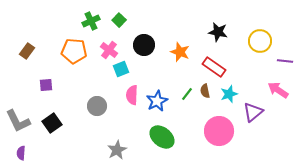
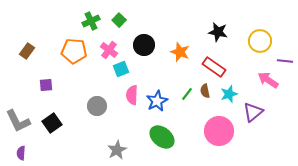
pink arrow: moved 10 px left, 10 px up
